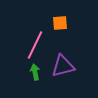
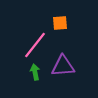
pink line: rotated 12 degrees clockwise
purple triangle: rotated 10 degrees clockwise
